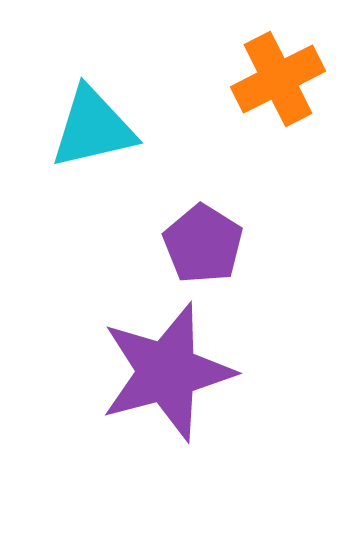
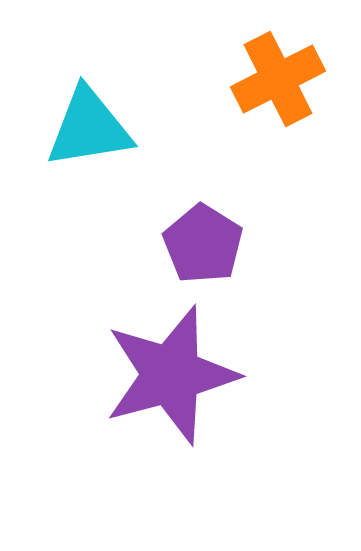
cyan triangle: moved 4 px left; rotated 4 degrees clockwise
purple star: moved 4 px right, 3 px down
